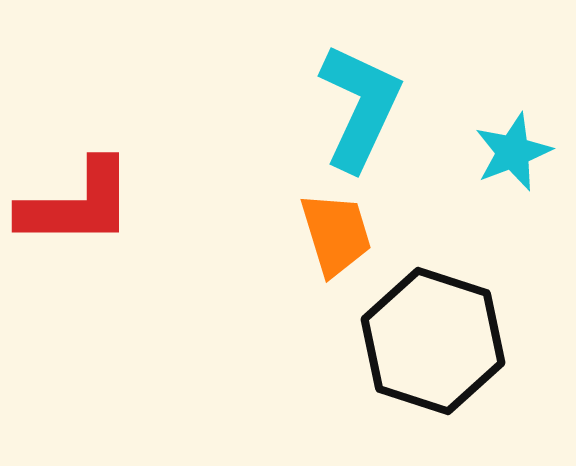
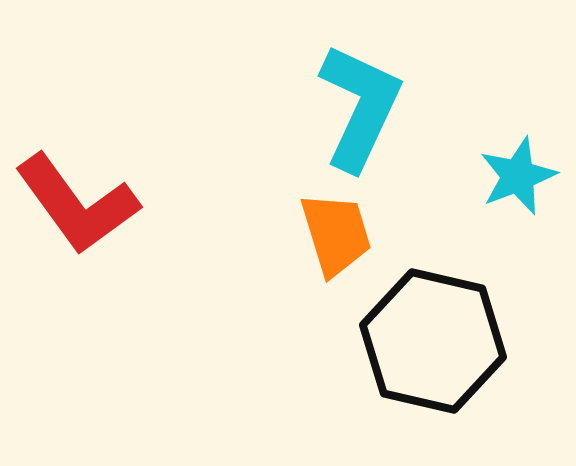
cyan star: moved 5 px right, 24 px down
red L-shape: rotated 54 degrees clockwise
black hexagon: rotated 5 degrees counterclockwise
